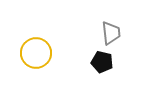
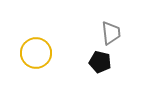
black pentagon: moved 2 px left
